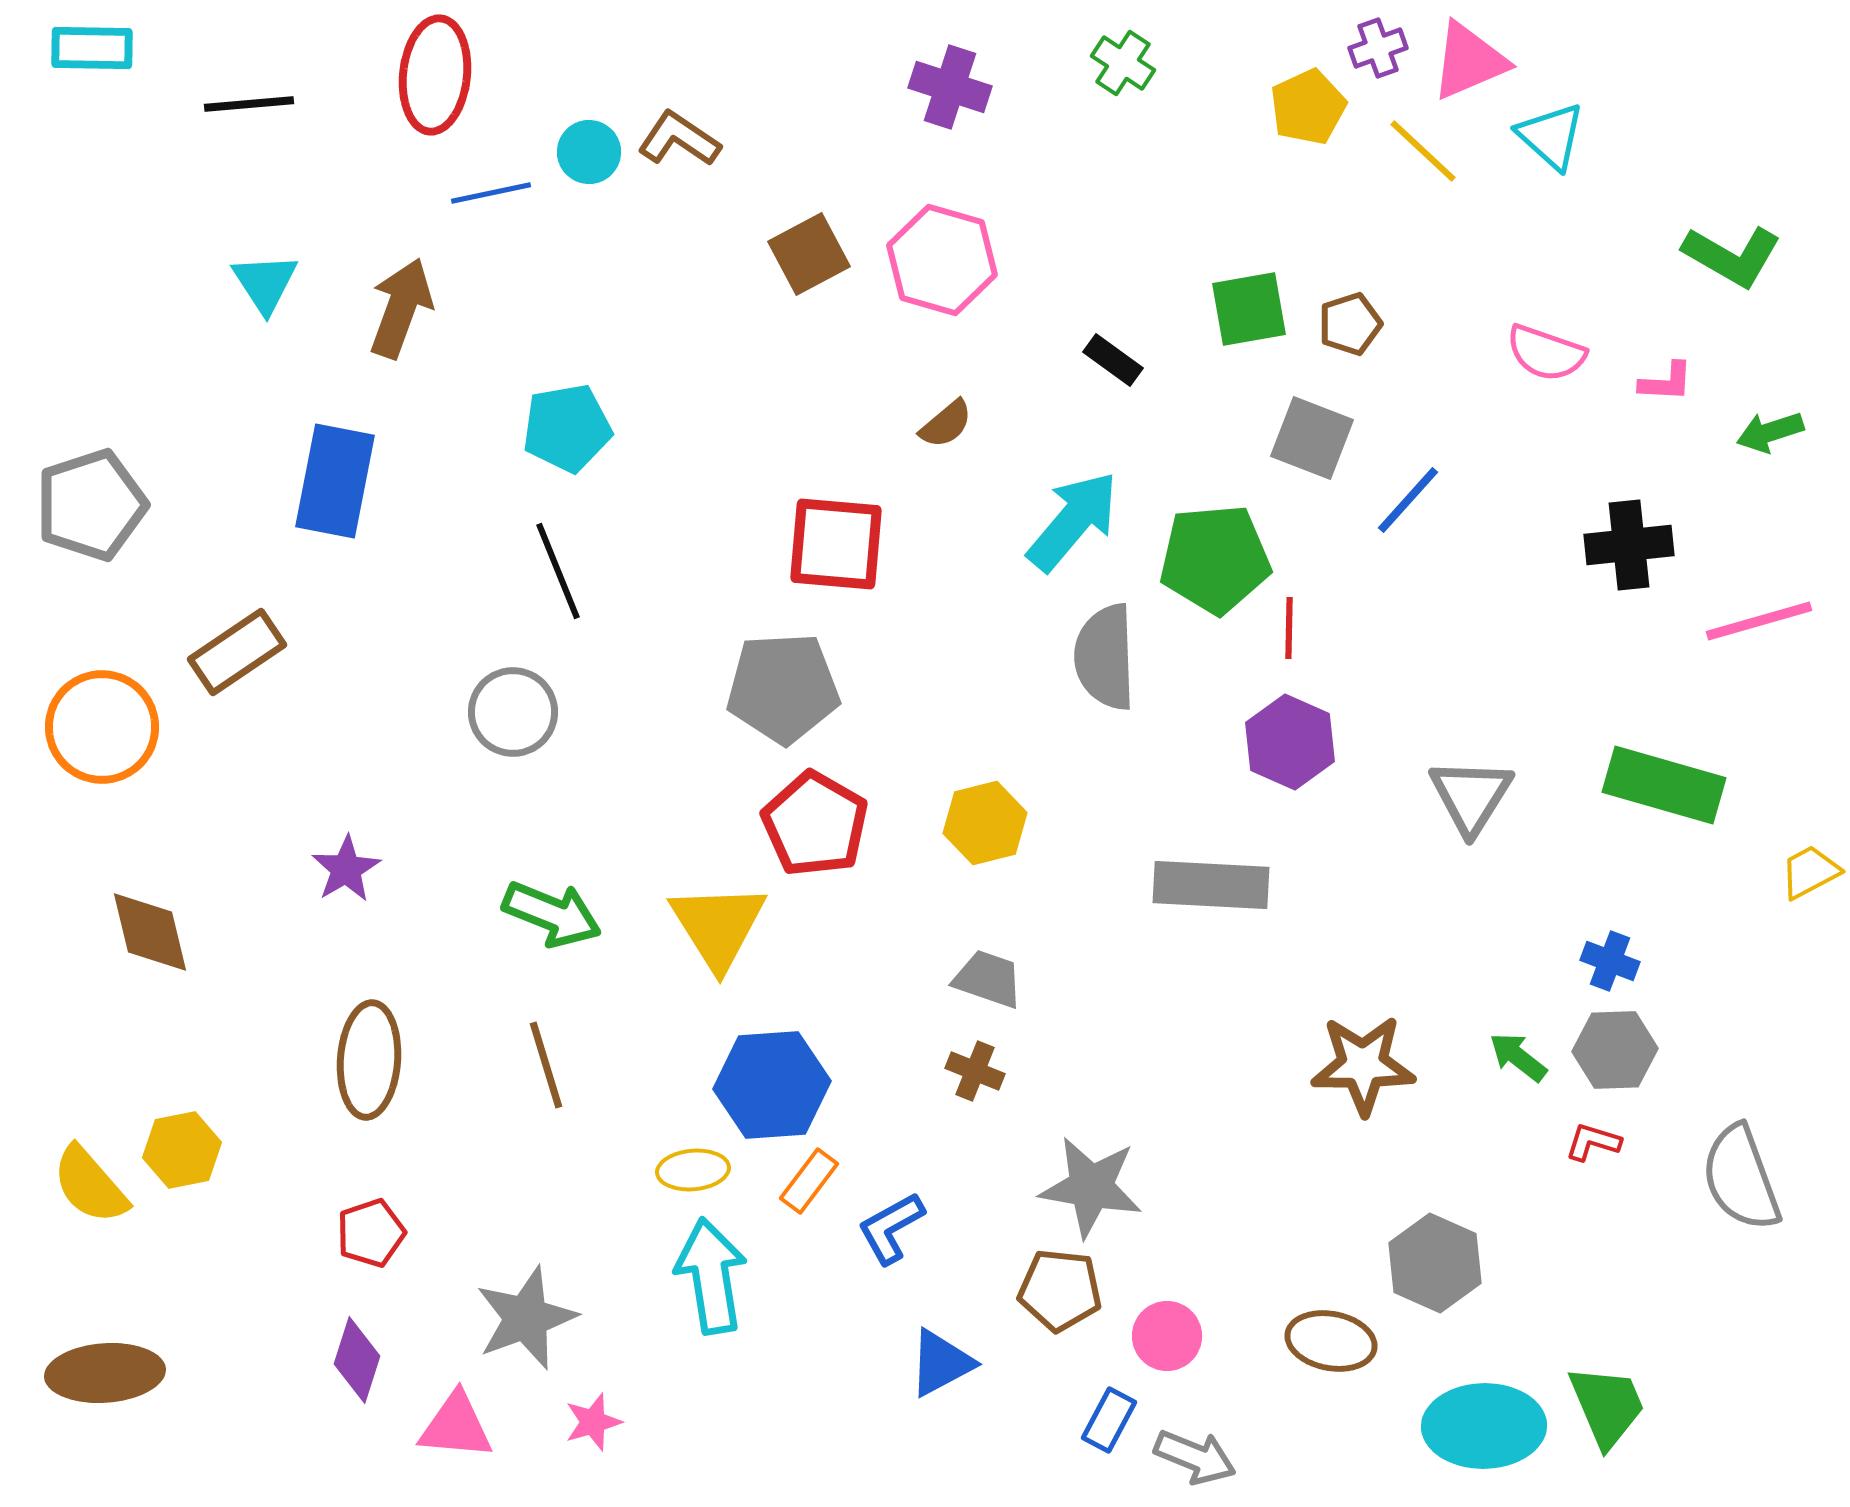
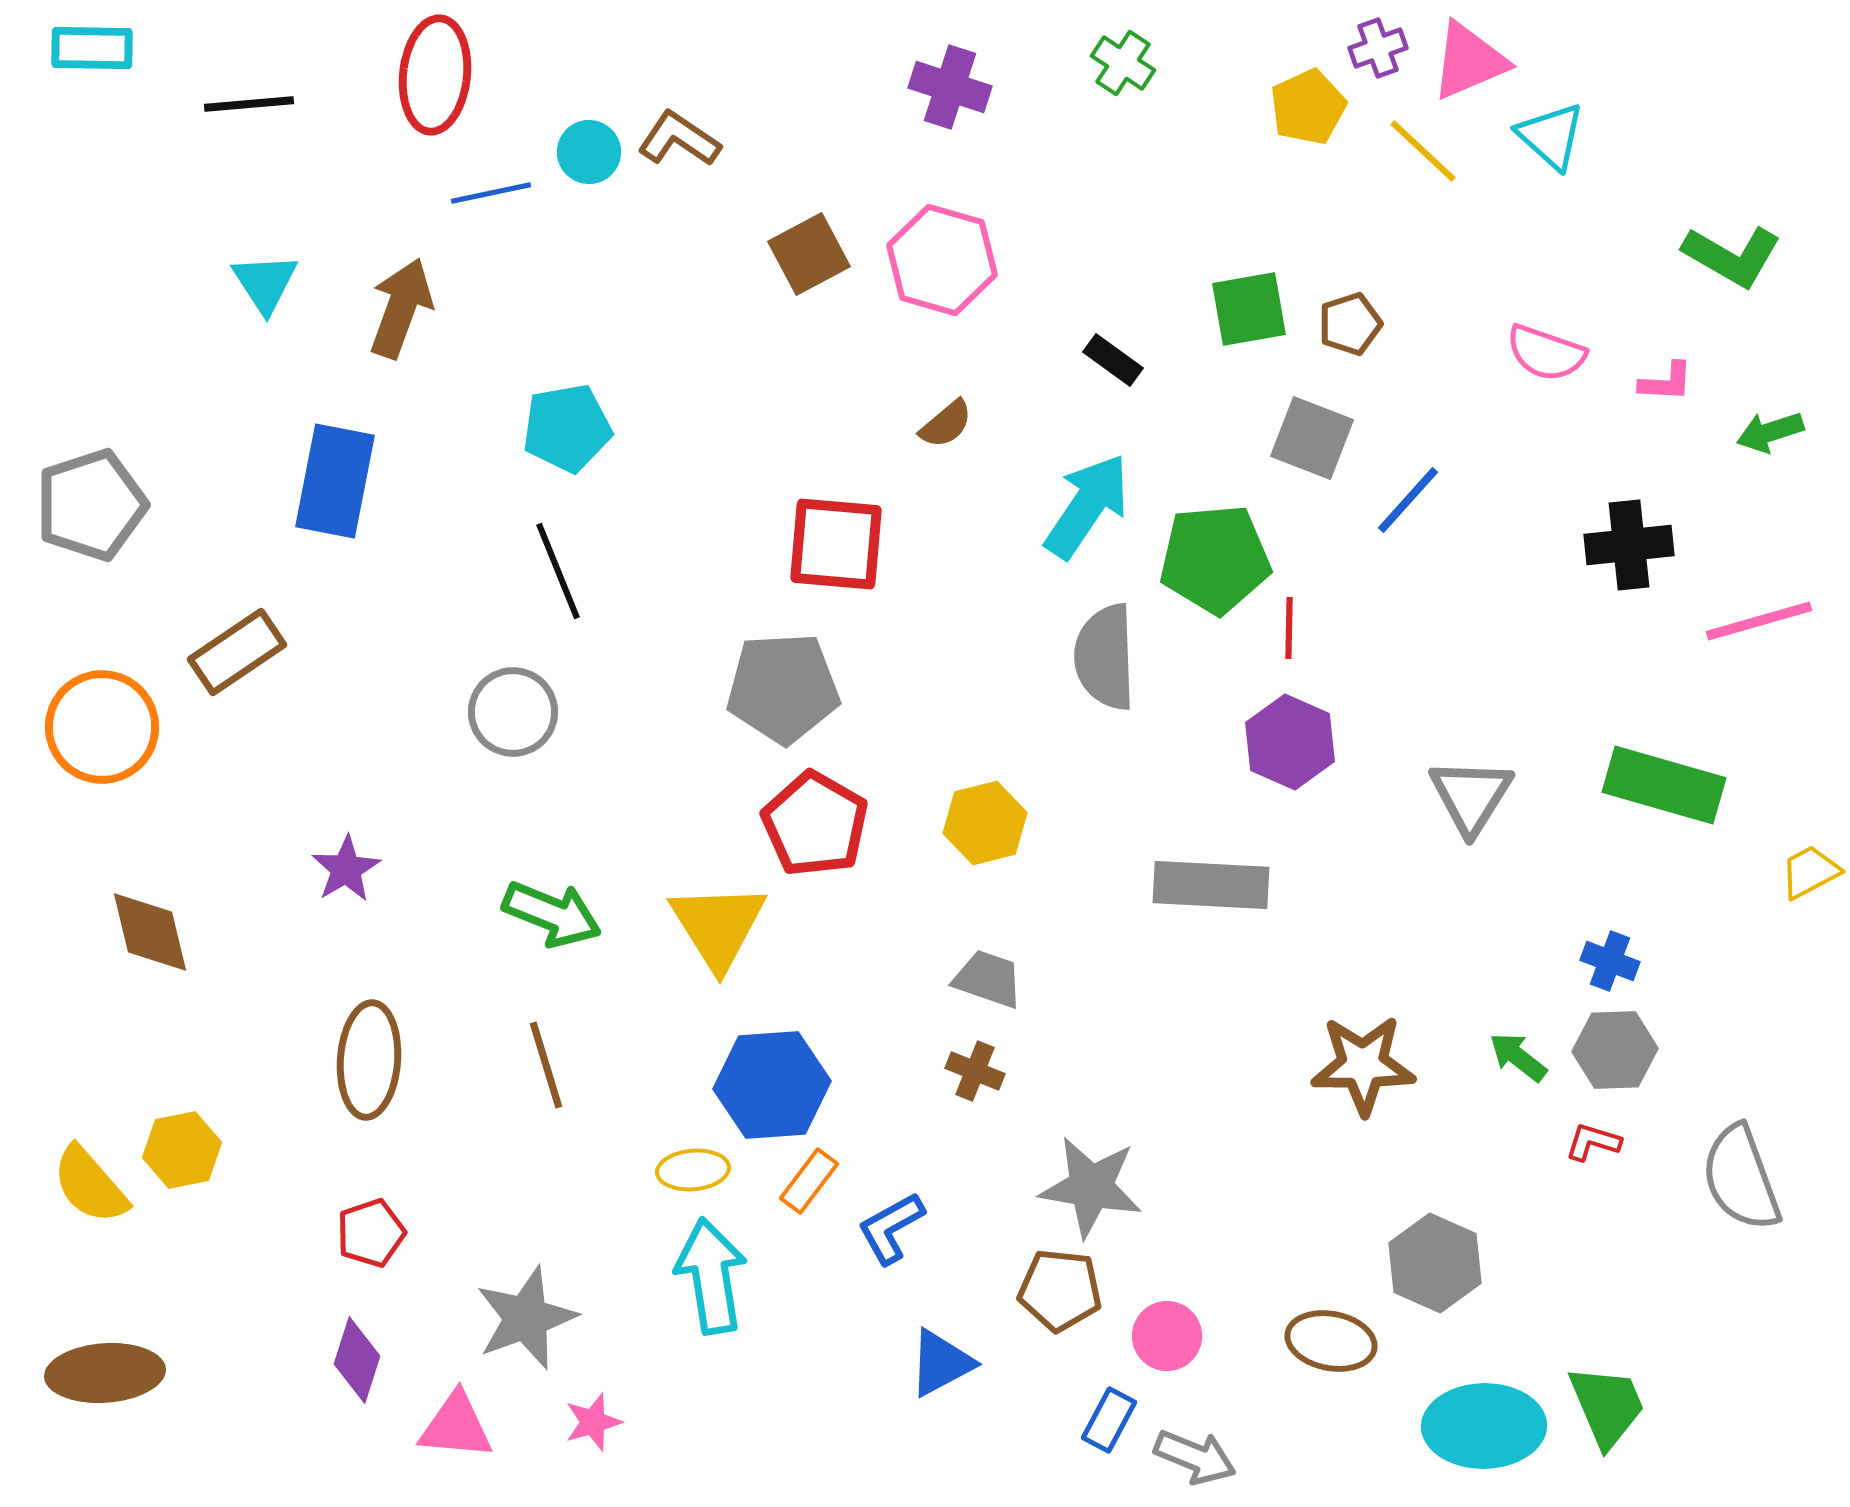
cyan arrow at (1073, 521): moved 14 px right, 15 px up; rotated 6 degrees counterclockwise
